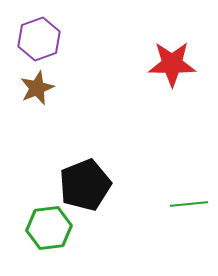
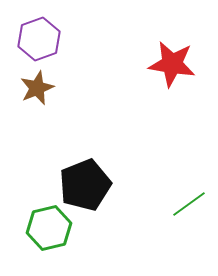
red star: rotated 9 degrees clockwise
green line: rotated 30 degrees counterclockwise
green hexagon: rotated 6 degrees counterclockwise
